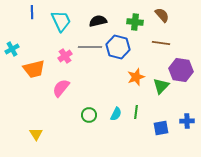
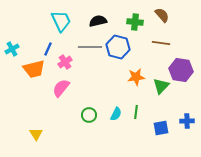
blue line: moved 16 px right, 37 px down; rotated 24 degrees clockwise
pink cross: moved 6 px down
orange star: rotated 12 degrees clockwise
